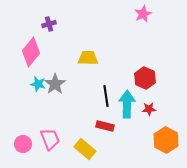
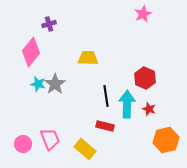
red star: rotated 24 degrees clockwise
orange hexagon: rotated 20 degrees clockwise
